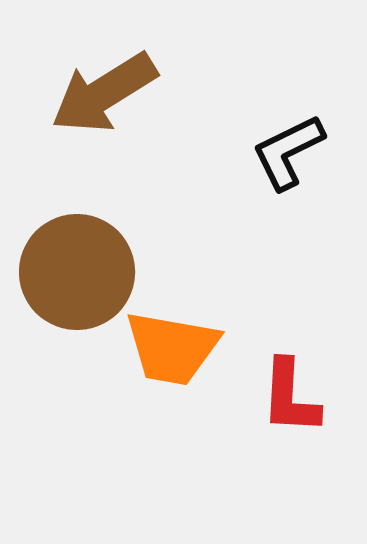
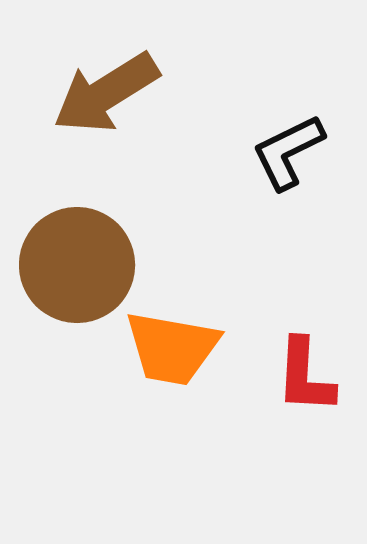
brown arrow: moved 2 px right
brown circle: moved 7 px up
red L-shape: moved 15 px right, 21 px up
